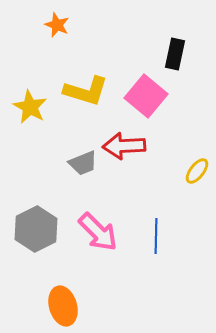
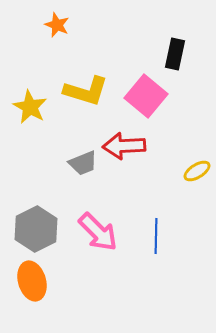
yellow ellipse: rotated 20 degrees clockwise
orange ellipse: moved 31 px left, 25 px up
